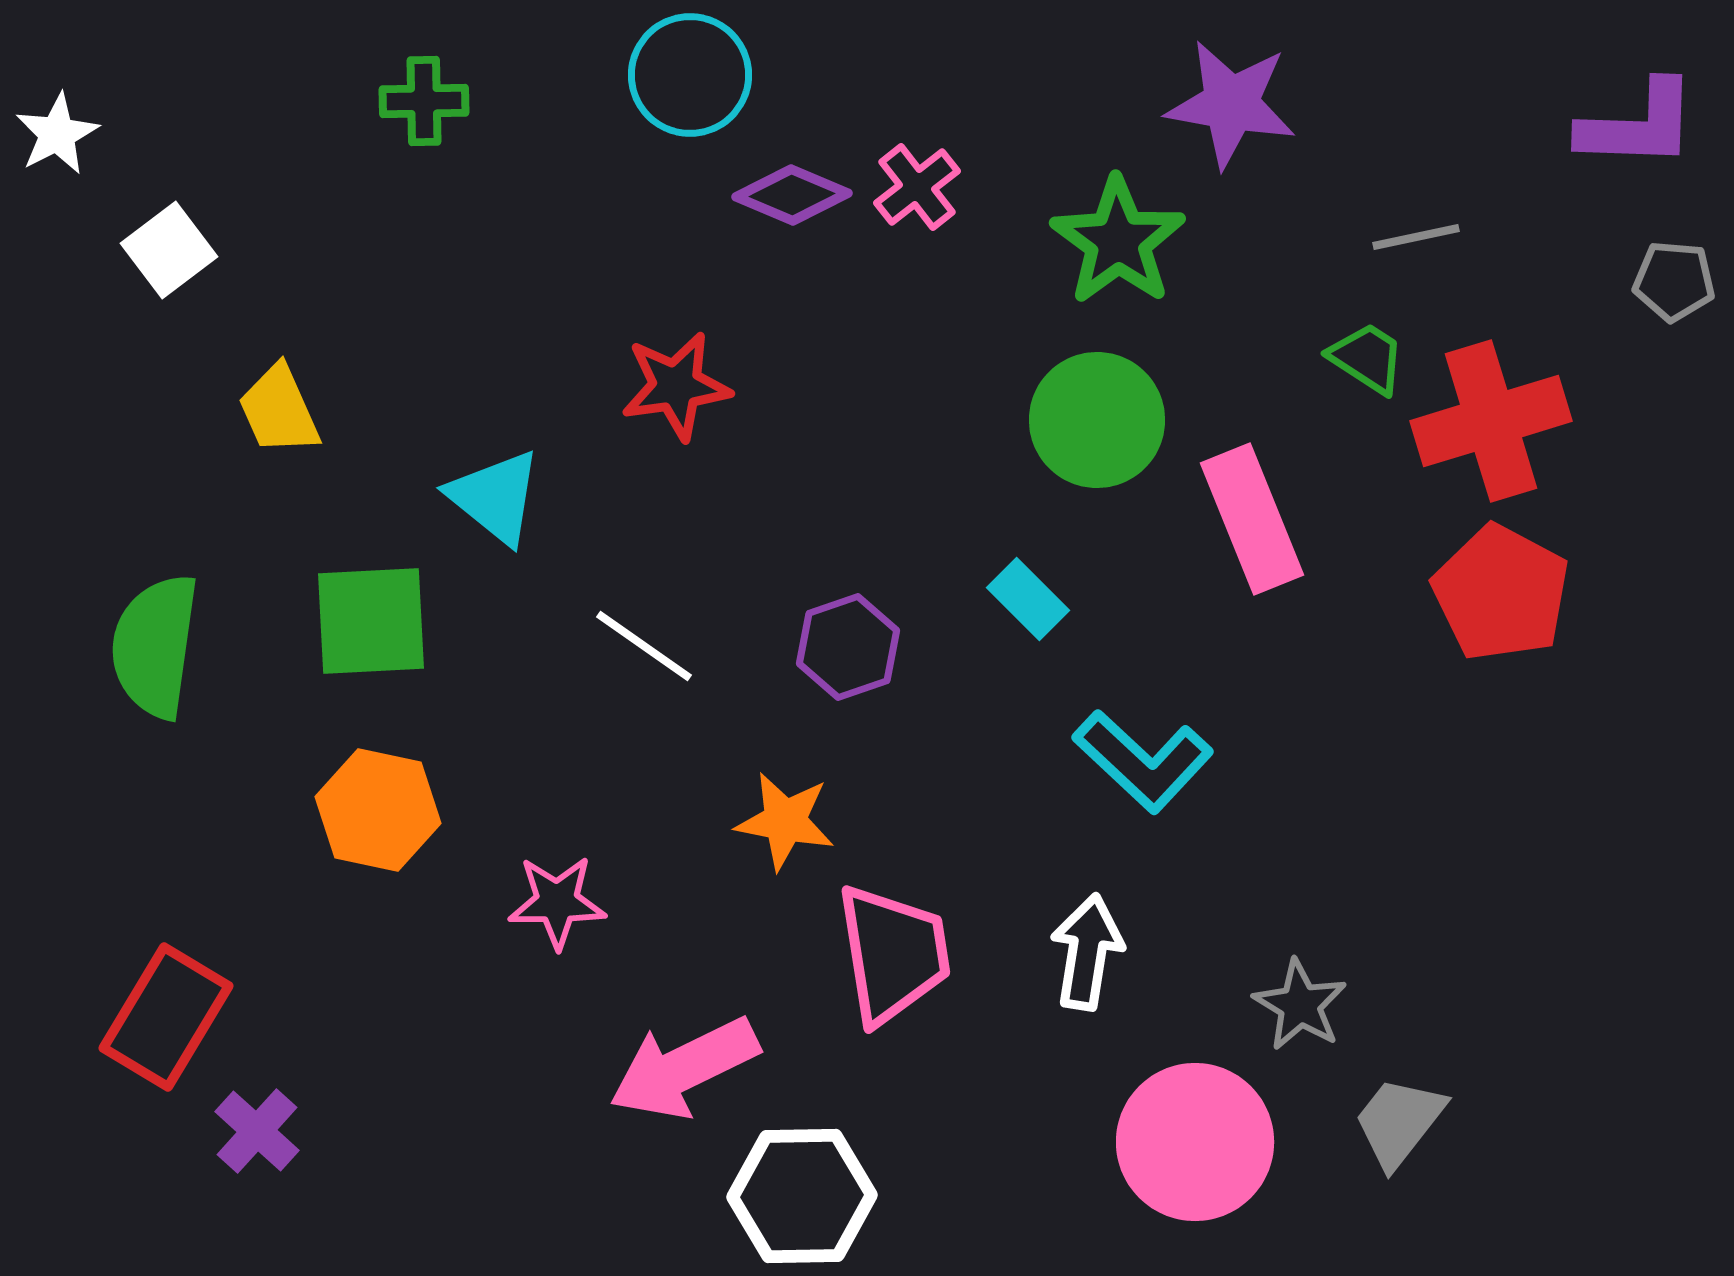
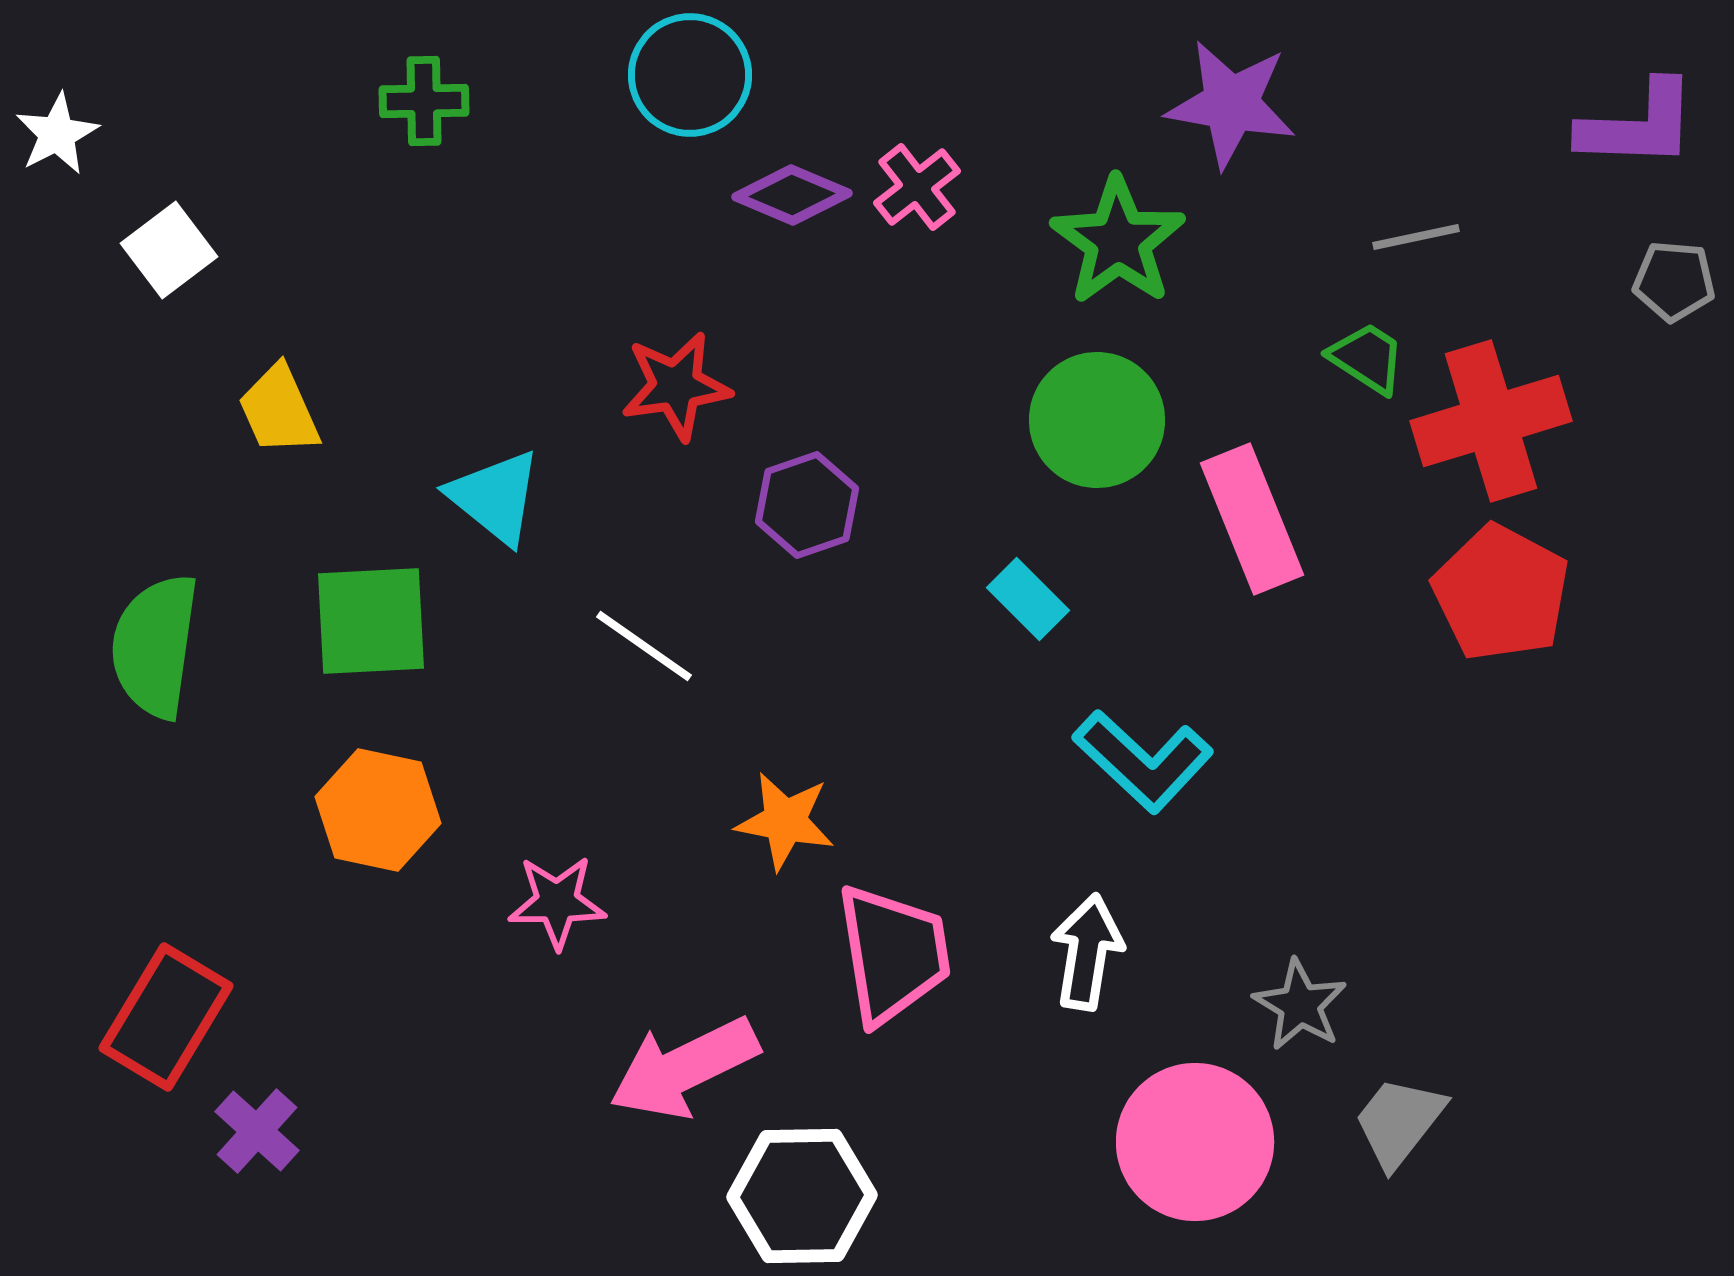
purple hexagon: moved 41 px left, 142 px up
